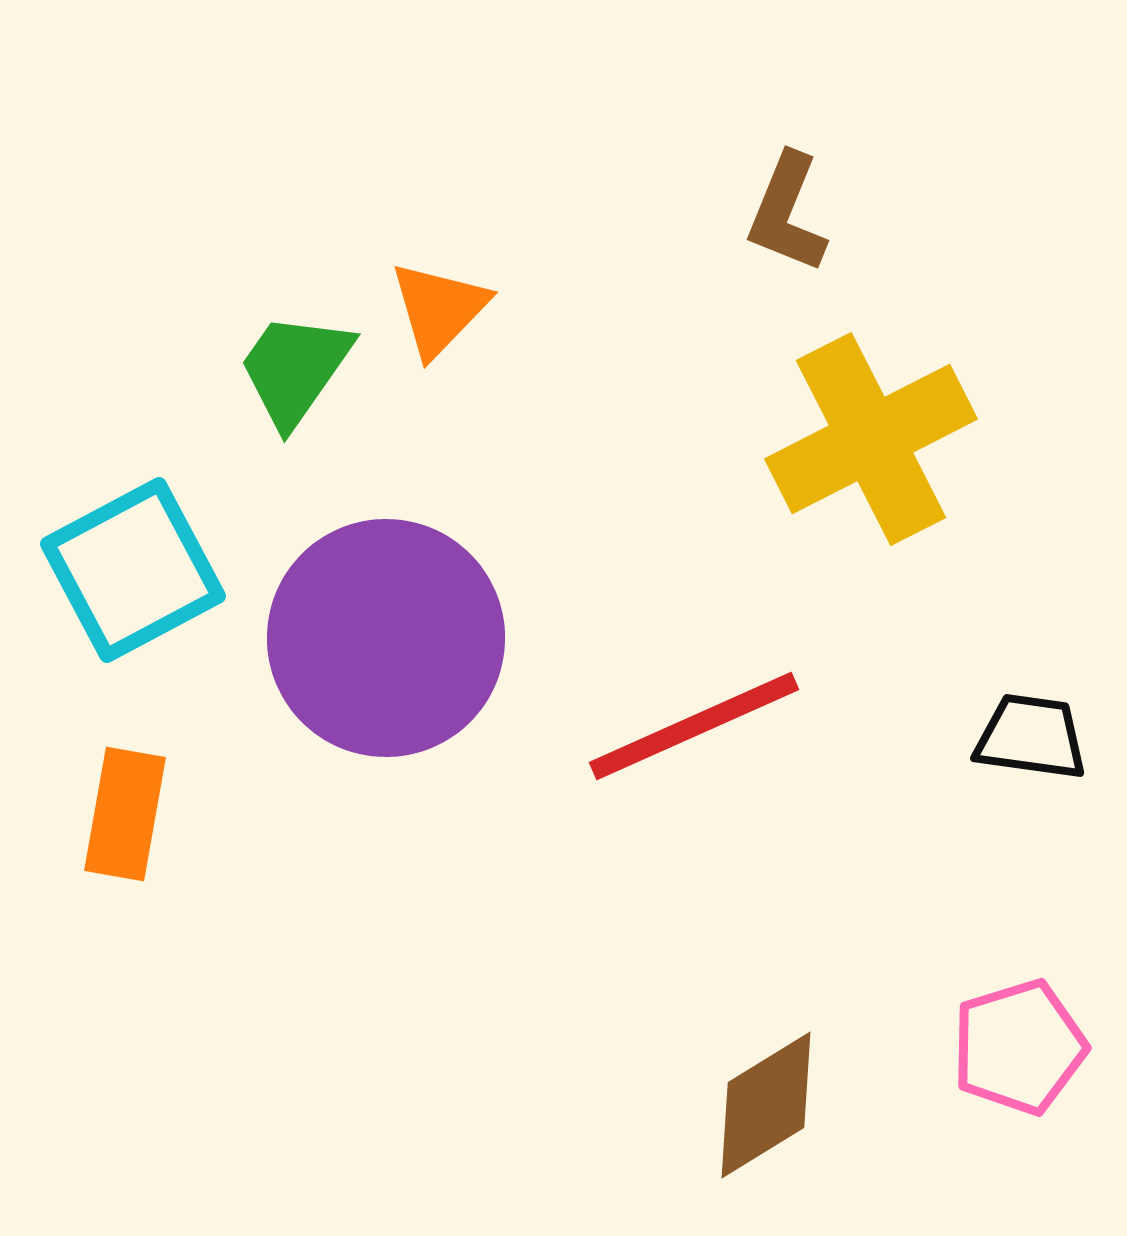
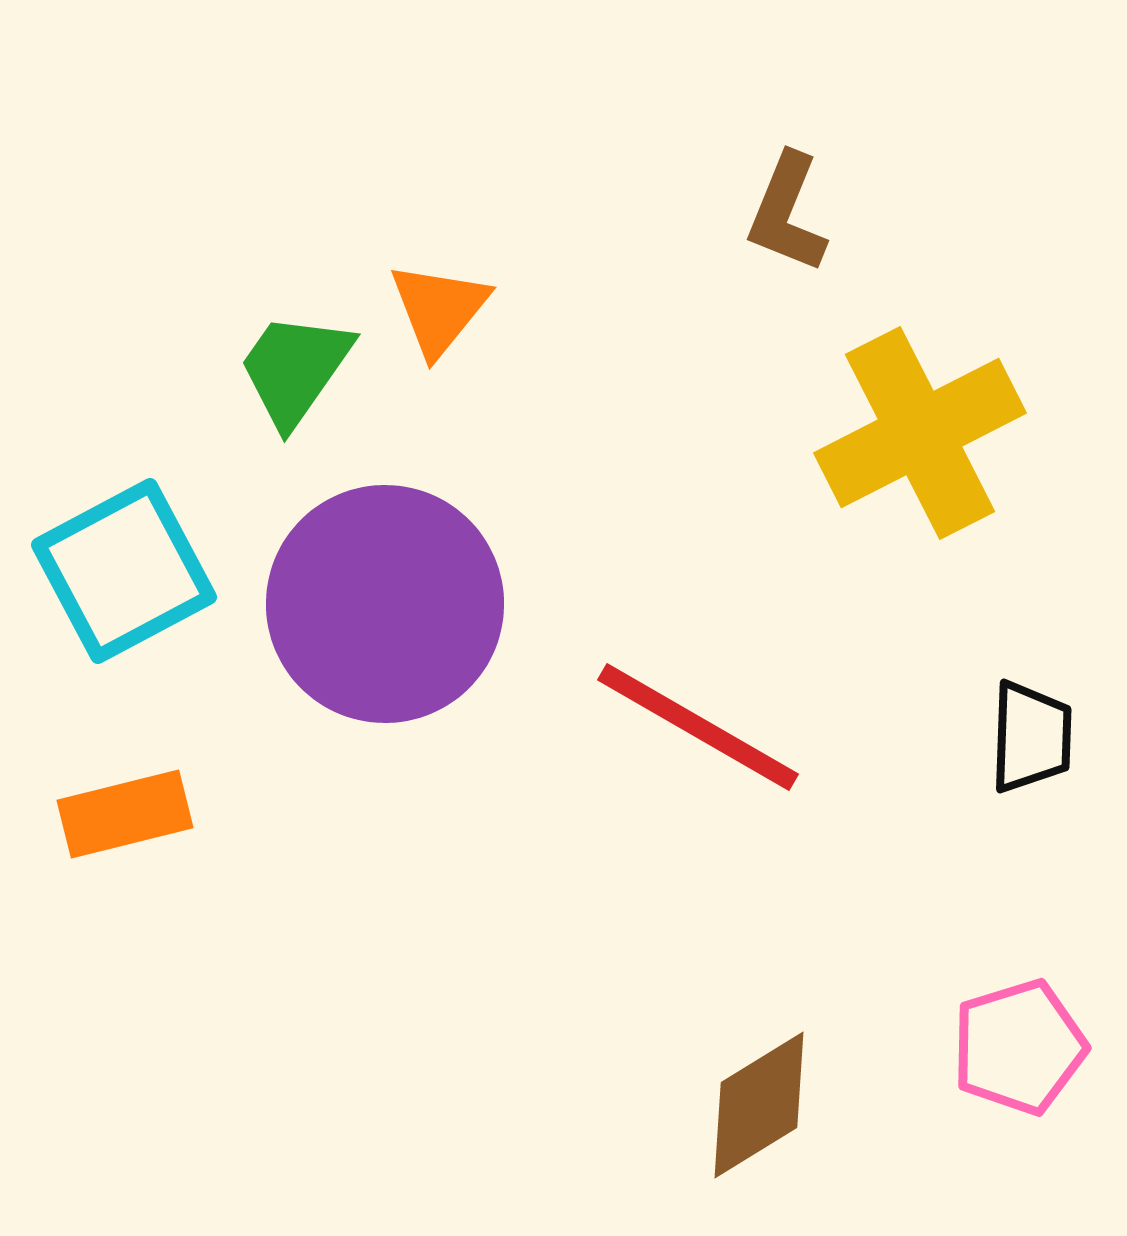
orange triangle: rotated 5 degrees counterclockwise
yellow cross: moved 49 px right, 6 px up
cyan square: moved 9 px left, 1 px down
purple circle: moved 1 px left, 34 px up
red line: moved 4 px right, 1 px down; rotated 54 degrees clockwise
black trapezoid: rotated 84 degrees clockwise
orange rectangle: rotated 66 degrees clockwise
brown diamond: moved 7 px left
